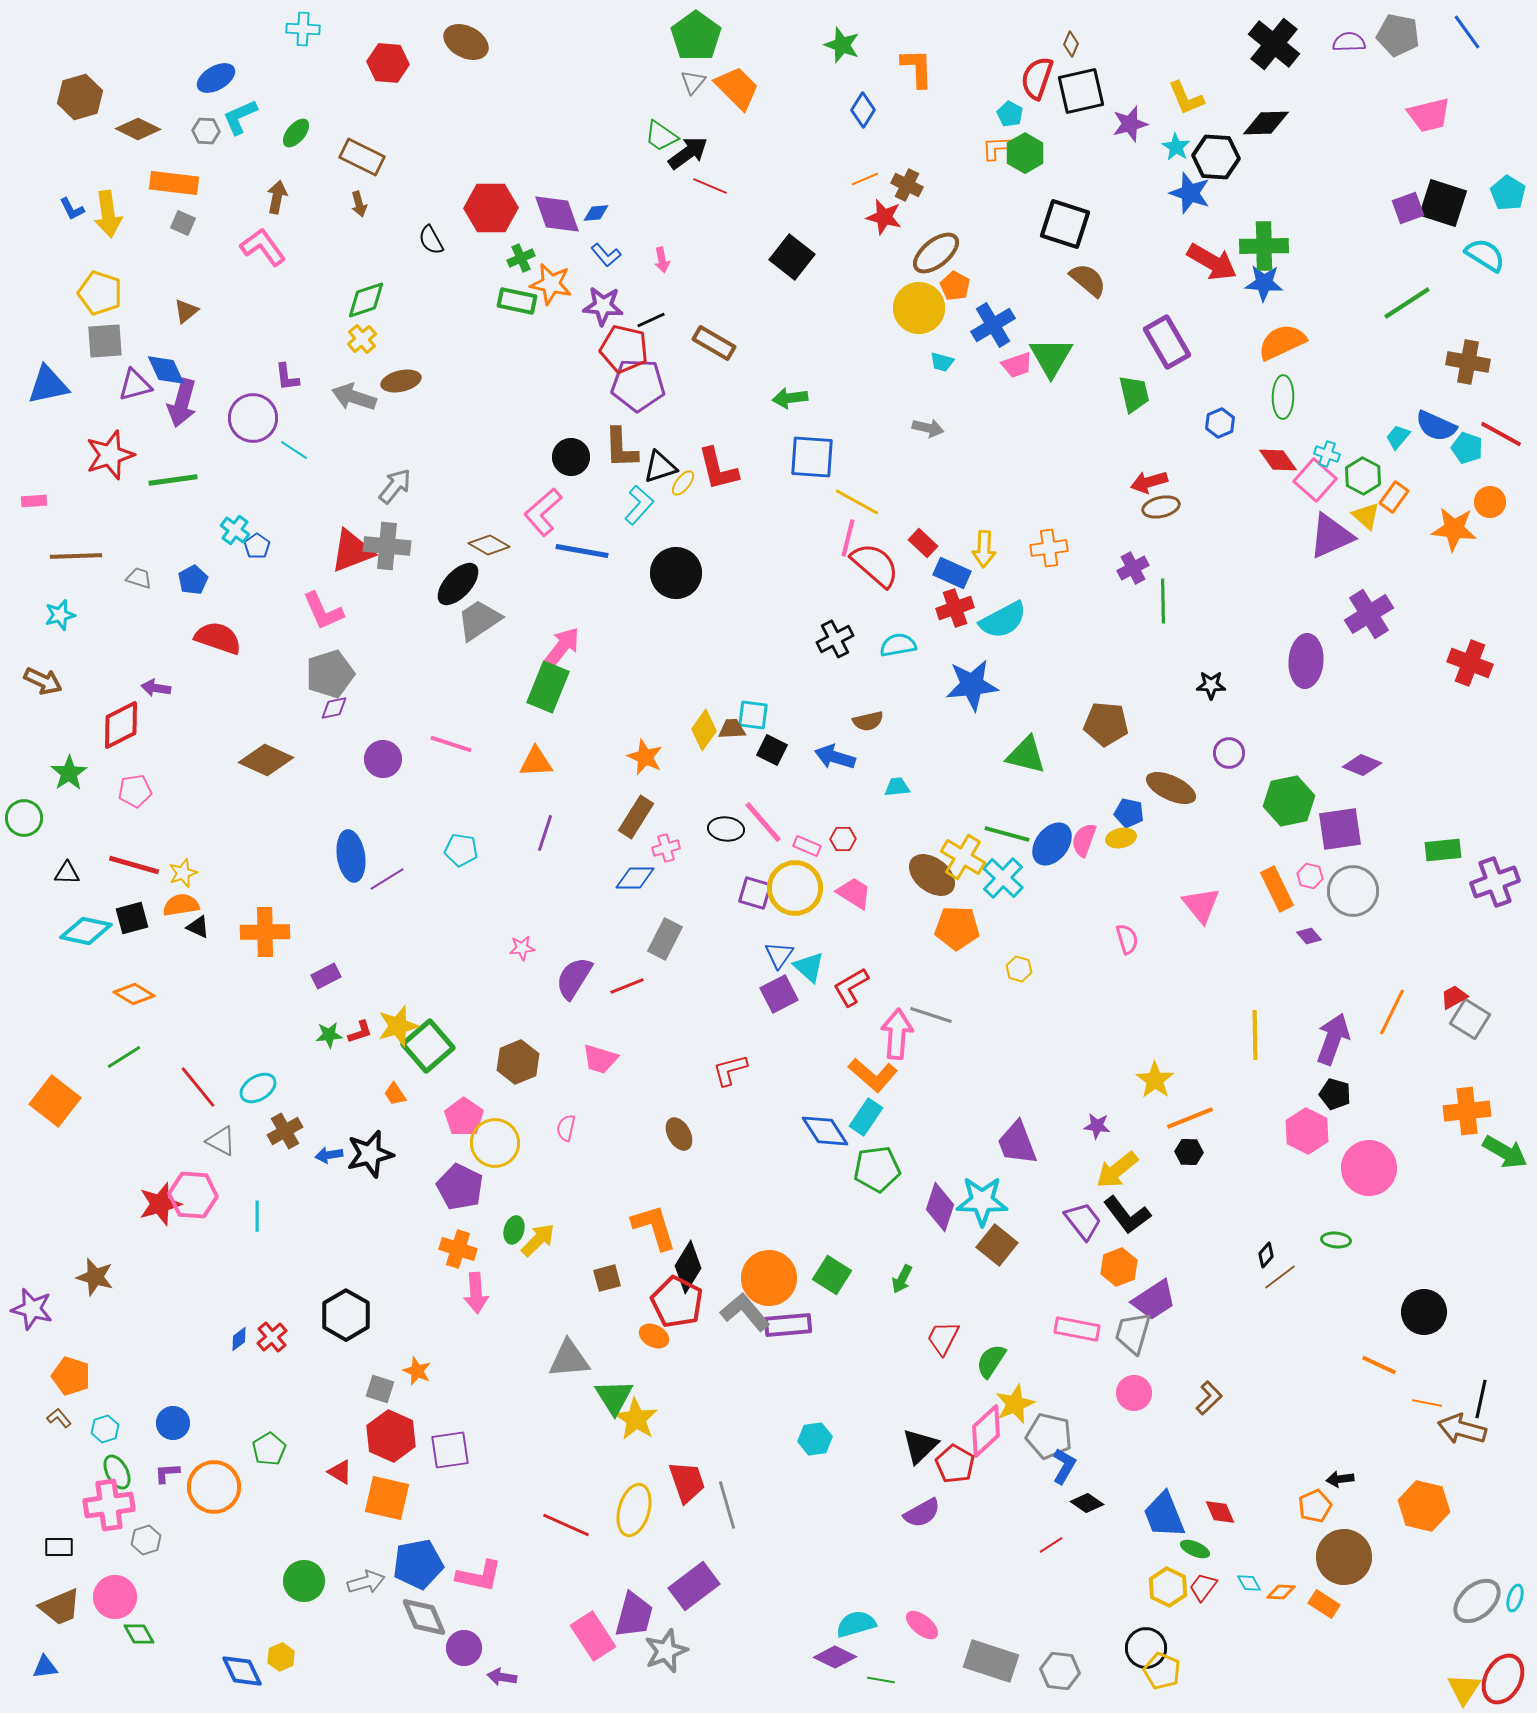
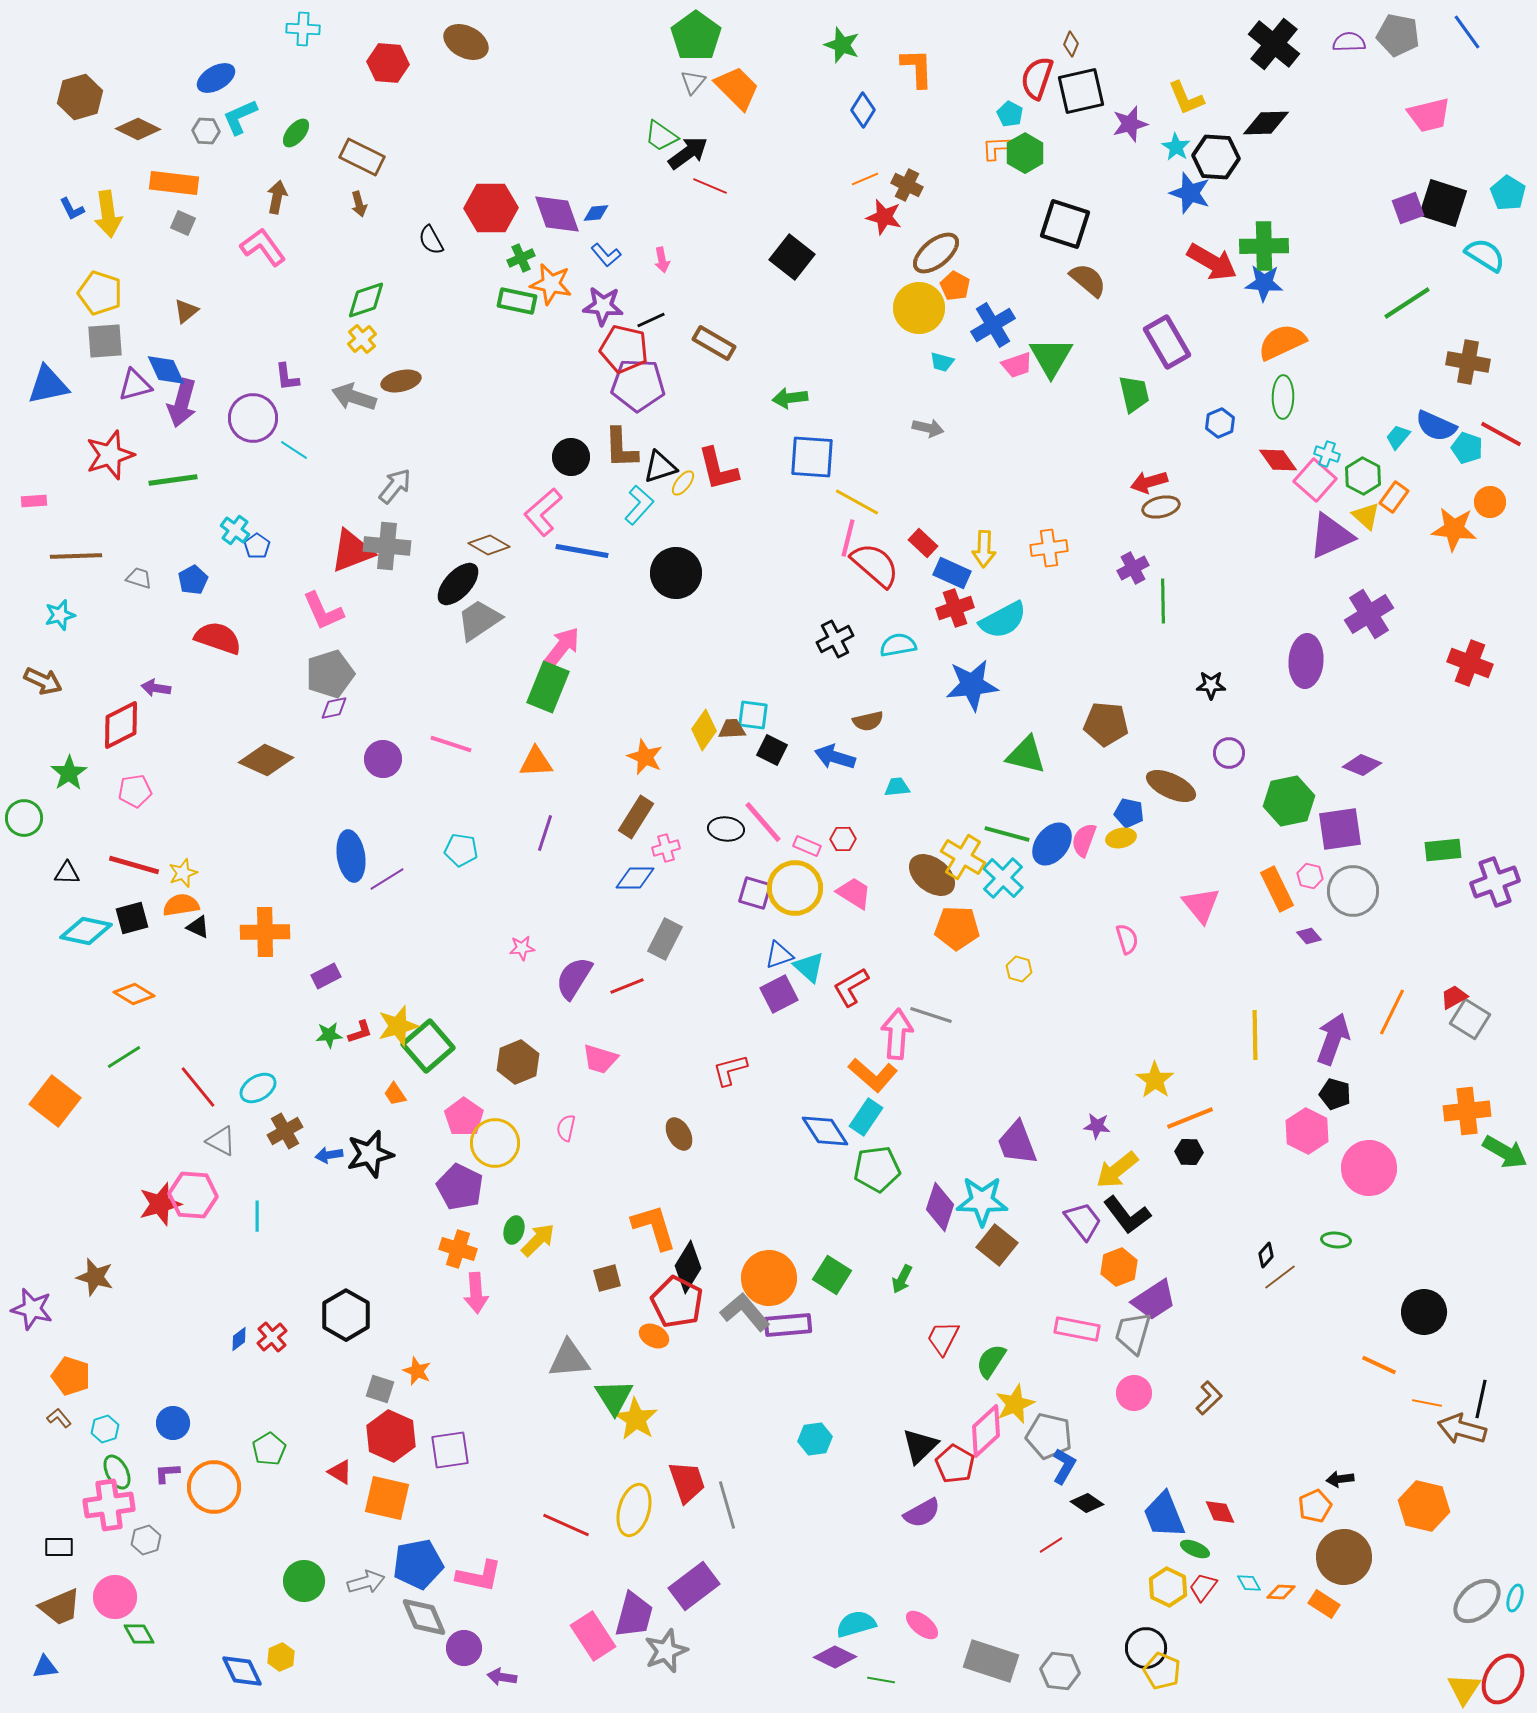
brown ellipse at (1171, 788): moved 2 px up
blue triangle at (779, 955): rotated 36 degrees clockwise
